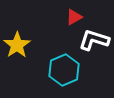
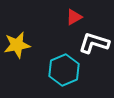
white L-shape: moved 3 px down
yellow star: rotated 24 degrees clockwise
